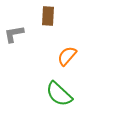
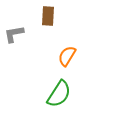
orange semicircle: rotated 10 degrees counterclockwise
green semicircle: rotated 100 degrees counterclockwise
